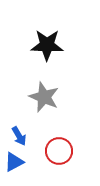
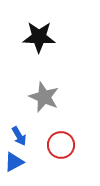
black star: moved 8 px left, 8 px up
red circle: moved 2 px right, 6 px up
